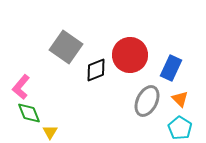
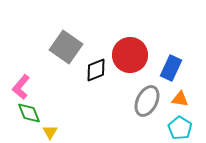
orange triangle: rotated 36 degrees counterclockwise
